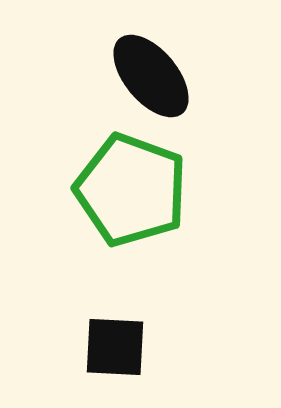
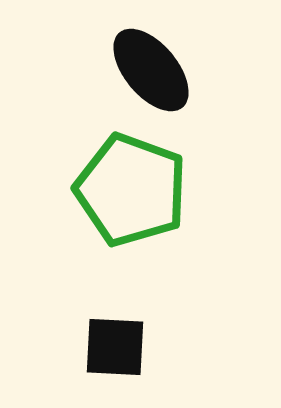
black ellipse: moved 6 px up
